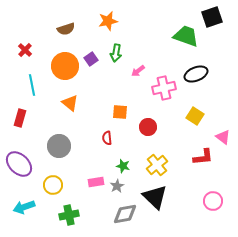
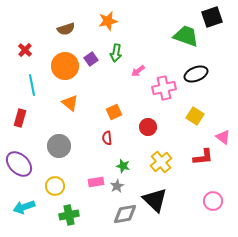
orange square: moved 6 px left; rotated 28 degrees counterclockwise
yellow cross: moved 4 px right, 3 px up
yellow circle: moved 2 px right, 1 px down
black triangle: moved 3 px down
